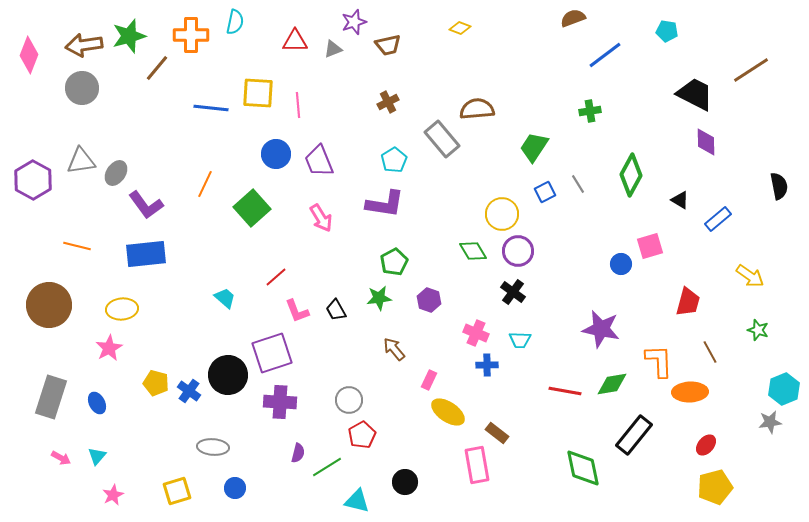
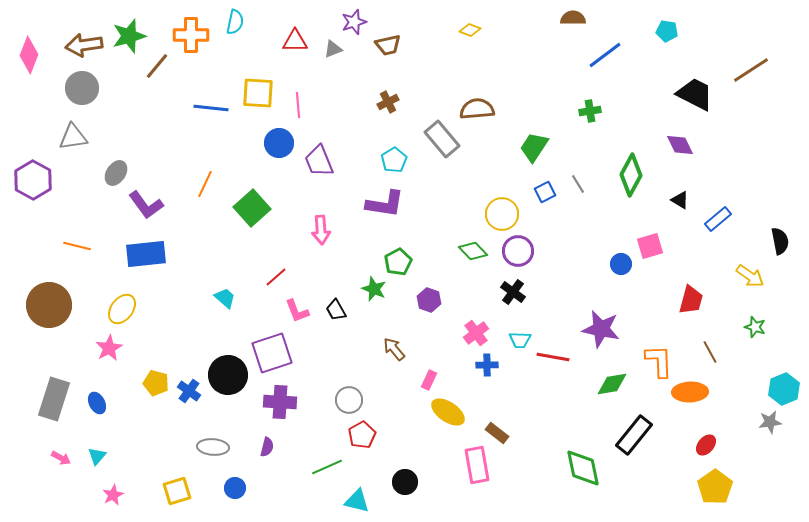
brown semicircle at (573, 18): rotated 20 degrees clockwise
yellow diamond at (460, 28): moved 10 px right, 2 px down
brown line at (157, 68): moved 2 px up
purple diamond at (706, 142): moved 26 px left, 3 px down; rotated 24 degrees counterclockwise
blue circle at (276, 154): moved 3 px right, 11 px up
gray triangle at (81, 161): moved 8 px left, 24 px up
black semicircle at (779, 186): moved 1 px right, 55 px down
pink arrow at (321, 218): moved 12 px down; rotated 28 degrees clockwise
green diamond at (473, 251): rotated 12 degrees counterclockwise
green pentagon at (394, 262): moved 4 px right
green star at (379, 298): moved 5 px left, 9 px up; rotated 30 degrees clockwise
red trapezoid at (688, 302): moved 3 px right, 2 px up
yellow ellipse at (122, 309): rotated 48 degrees counterclockwise
green star at (758, 330): moved 3 px left, 3 px up
pink cross at (476, 333): rotated 30 degrees clockwise
red line at (565, 391): moved 12 px left, 34 px up
gray rectangle at (51, 397): moved 3 px right, 2 px down
purple semicircle at (298, 453): moved 31 px left, 6 px up
green line at (327, 467): rotated 8 degrees clockwise
yellow pentagon at (715, 487): rotated 20 degrees counterclockwise
